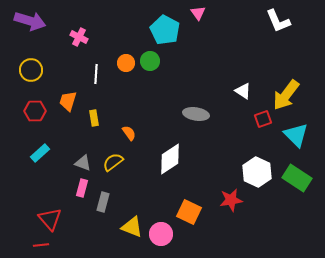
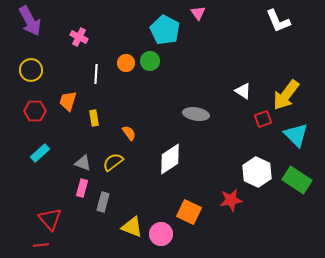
purple arrow: rotated 44 degrees clockwise
green rectangle: moved 2 px down
